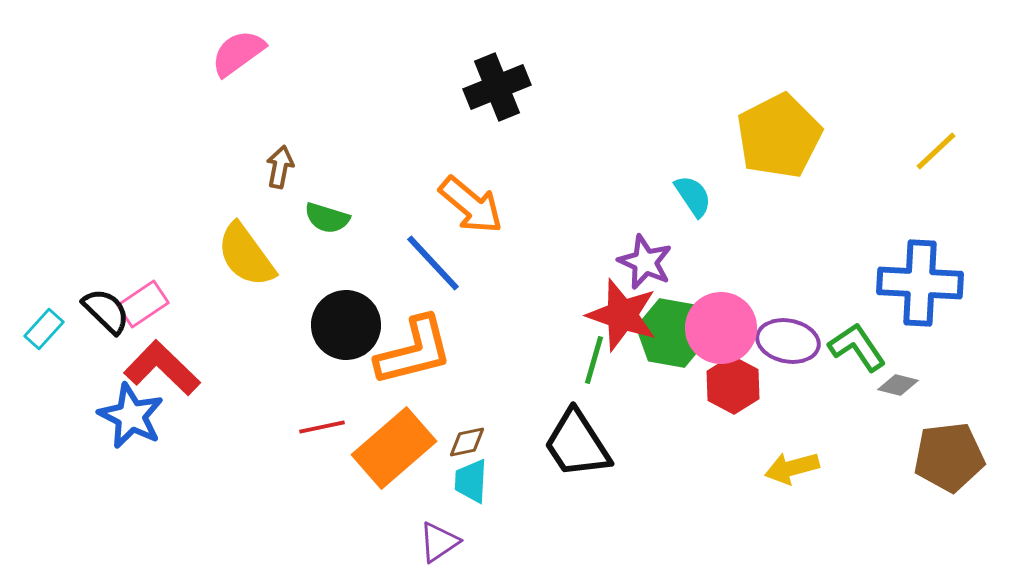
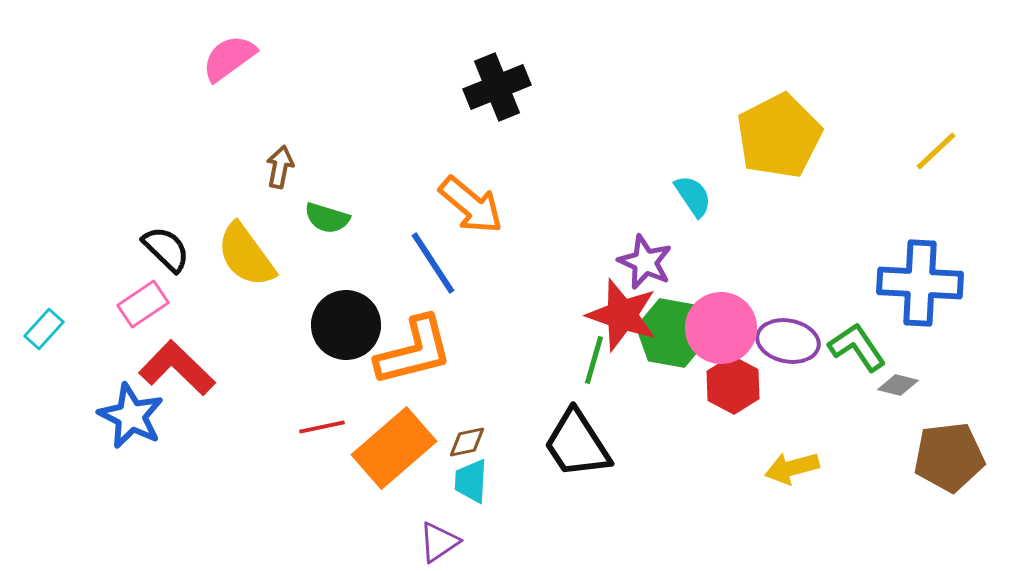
pink semicircle: moved 9 px left, 5 px down
blue line: rotated 10 degrees clockwise
black semicircle: moved 60 px right, 62 px up
red L-shape: moved 15 px right
